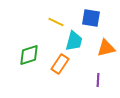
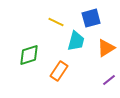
blue square: rotated 24 degrees counterclockwise
cyan trapezoid: moved 2 px right
orange triangle: rotated 18 degrees counterclockwise
orange rectangle: moved 1 px left, 7 px down
purple line: moved 11 px right; rotated 48 degrees clockwise
